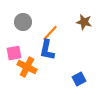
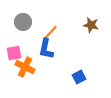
brown star: moved 7 px right, 3 px down
blue L-shape: moved 1 px left, 1 px up
orange cross: moved 2 px left
blue square: moved 2 px up
